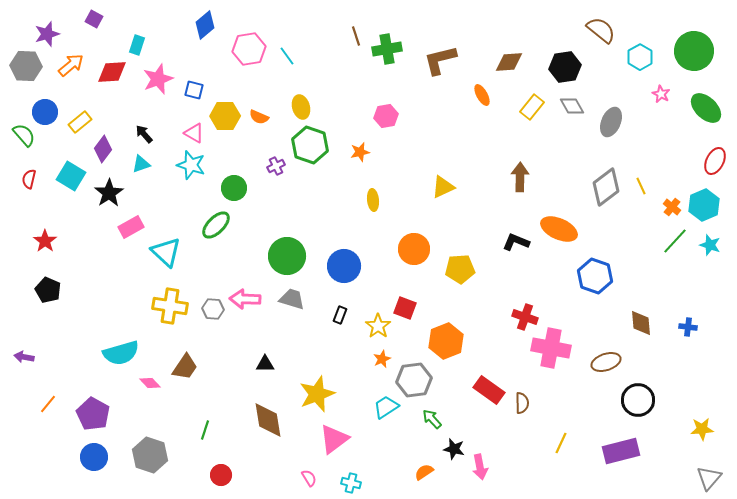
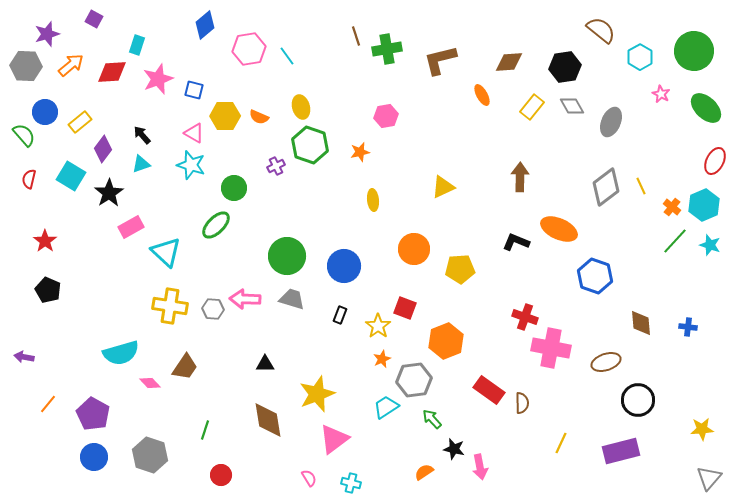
black arrow at (144, 134): moved 2 px left, 1 px down
